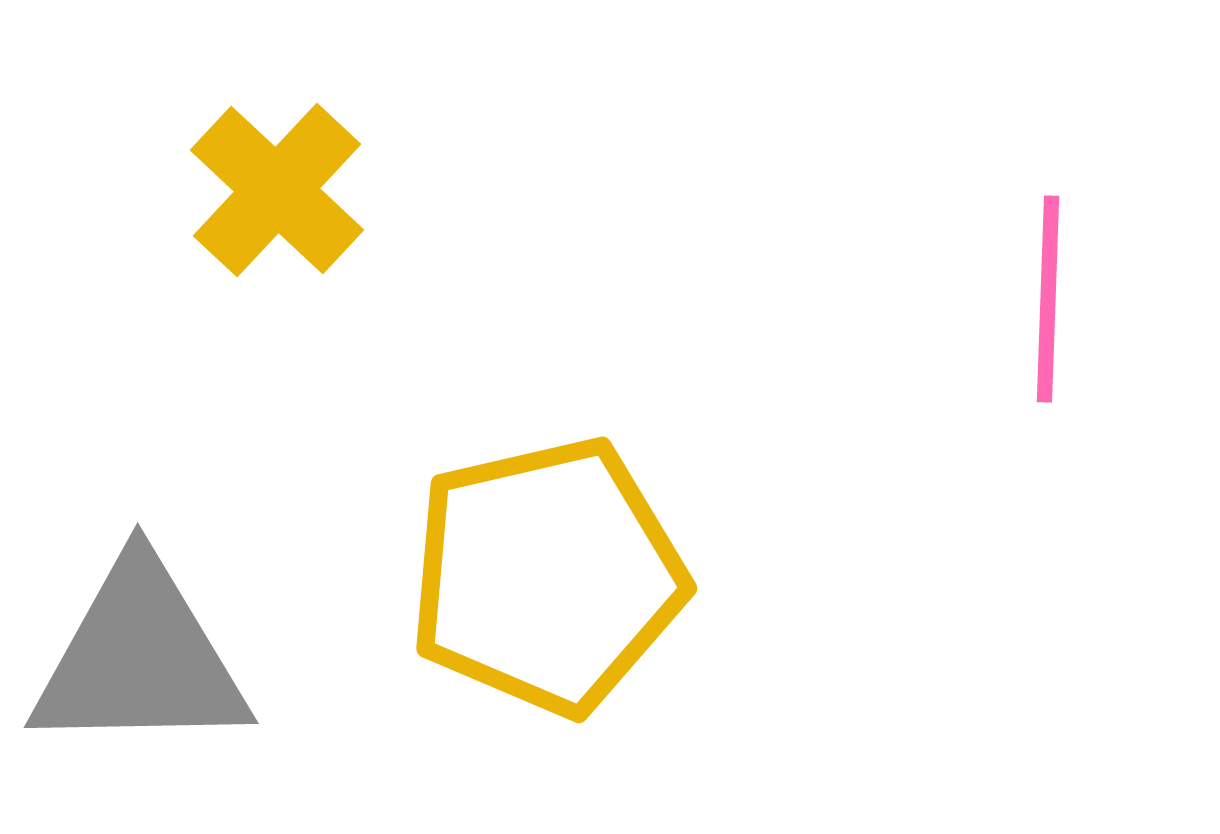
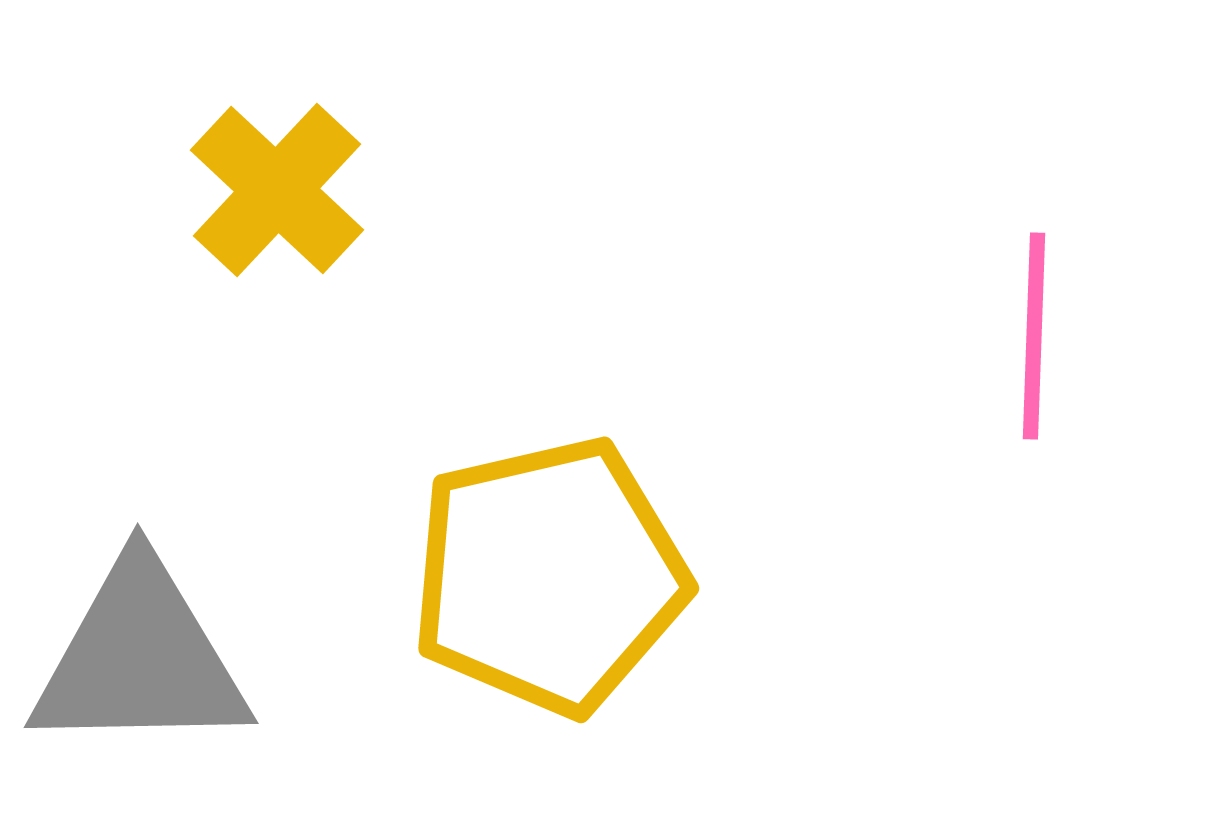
pink line: moved 14 px left, 37 px down
yellow pentagon: moved 2 px right
